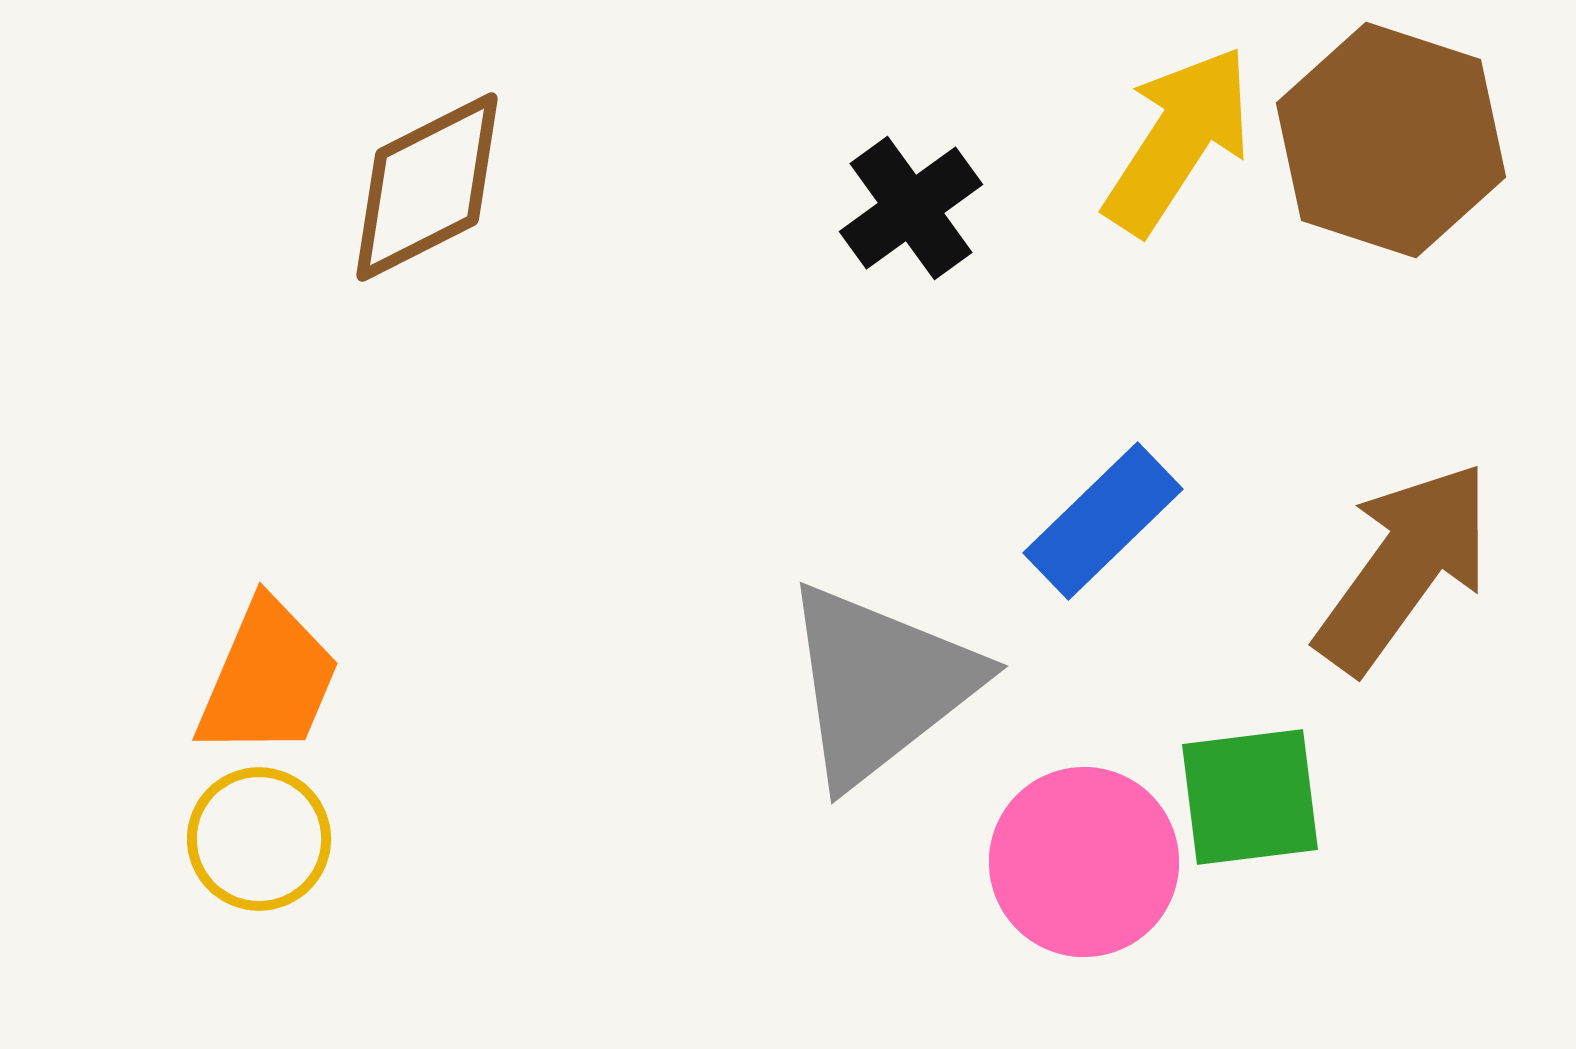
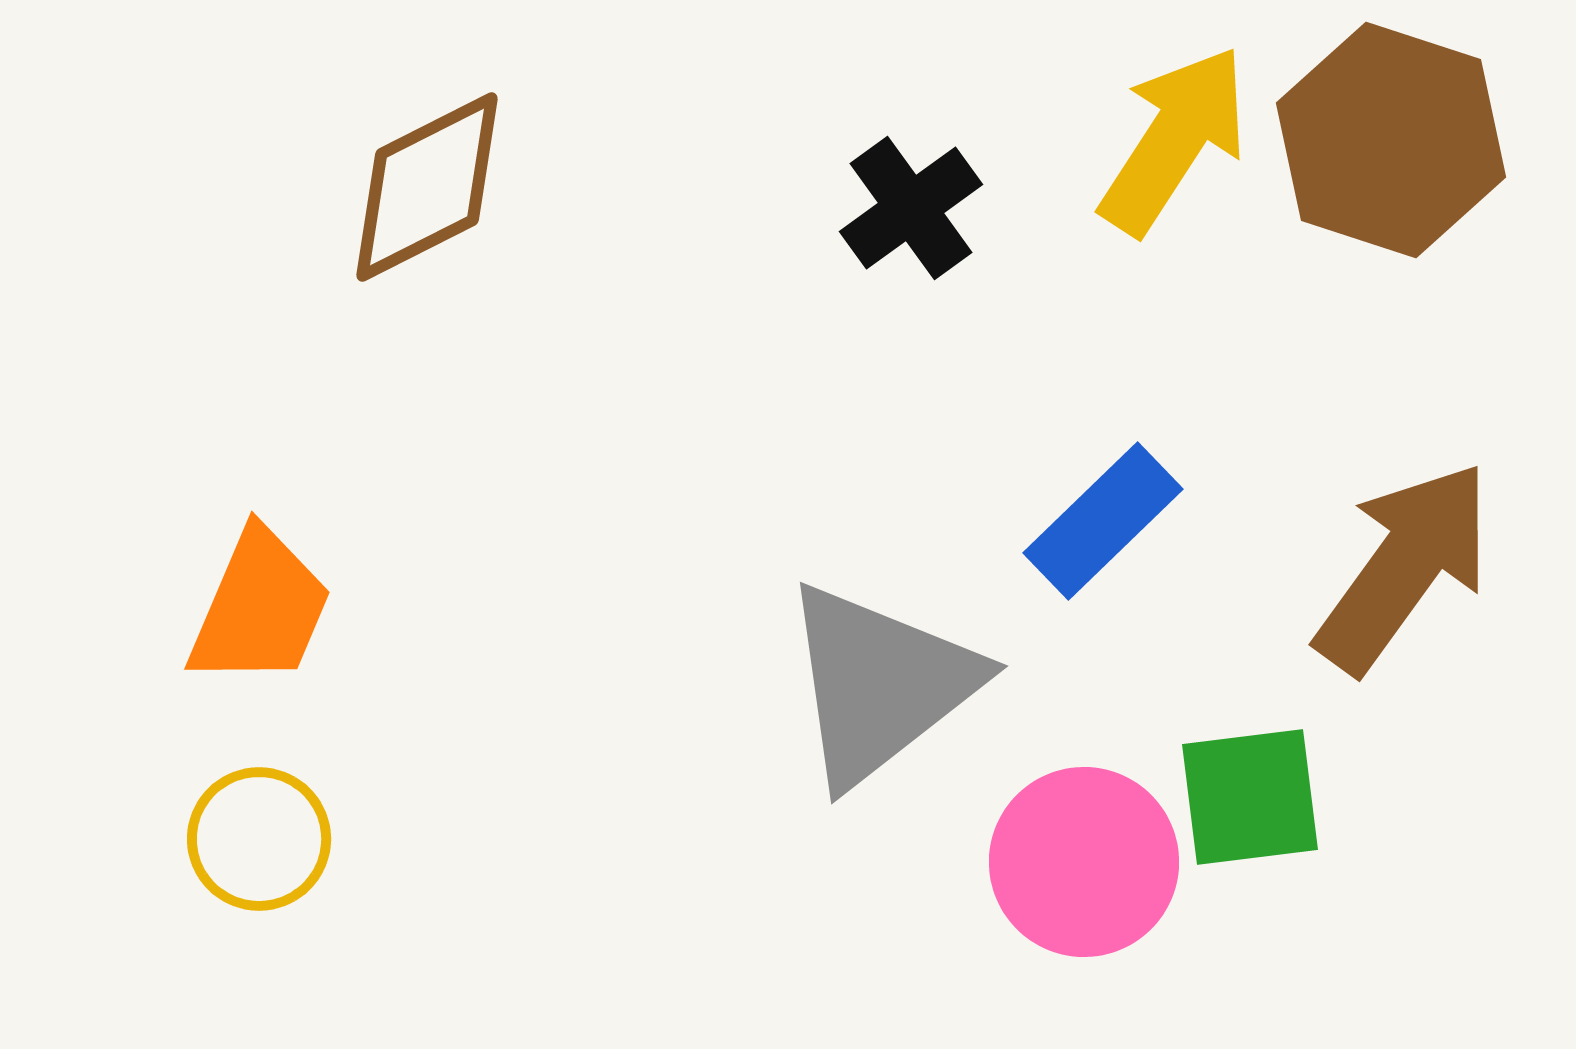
yellow arrow: moved 4 px left
orange trapezoid: moved 8 px left, 71 px up
